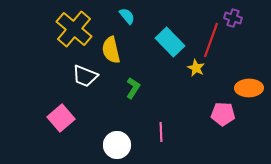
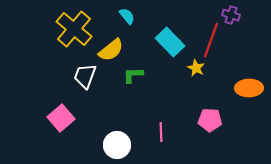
purple cross: moved 2 px left, 3 px up
yellow semicircle: rotated 116 degrees counterclockwise
white trapezoid: rotated 88 degrees clockwise
green L-shape: moved 13 px up; rotated 125 degrees counterclockwise
pink pentagon: moved 13 px left, 6 px down
